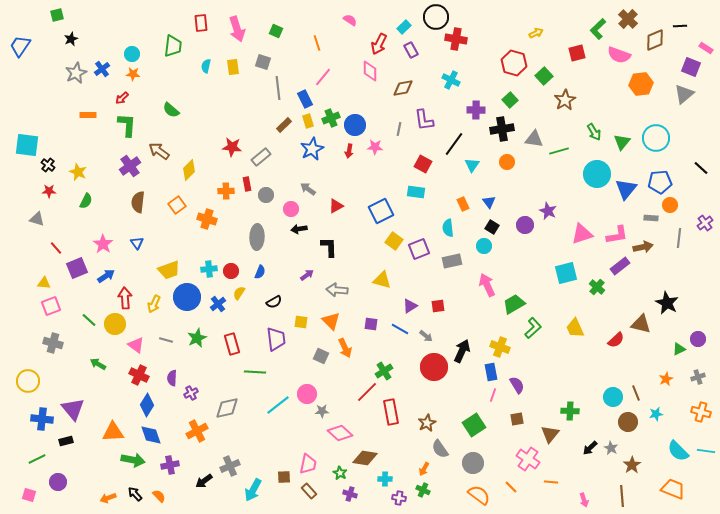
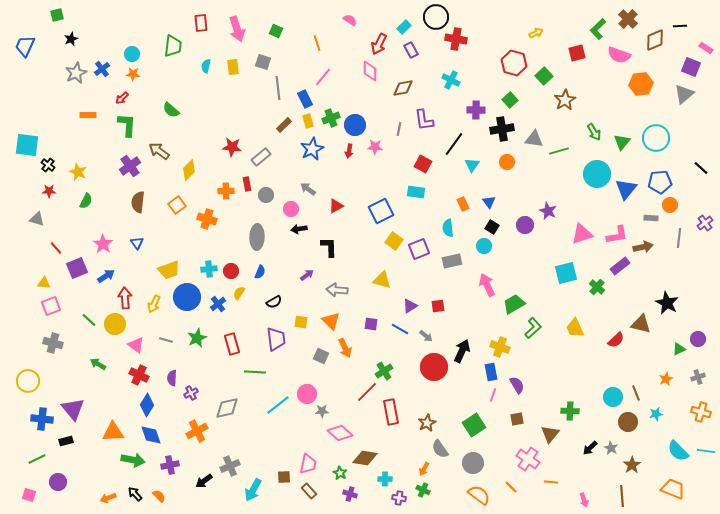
blue trapezoid at (20, 46): moved 5 px right; rotated 10 degrees counterclockwise
